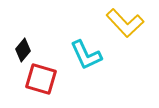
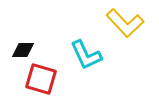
black diamond: rotated 50 degrees clockwise
